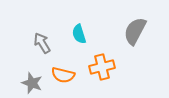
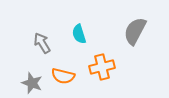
orange semicircle: moved 1 px down
